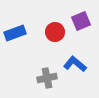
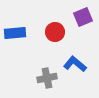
purple square: moved 2 px right, 4 px up
blue rectangle: rotated 15 degrees clockwise
